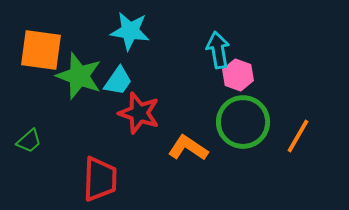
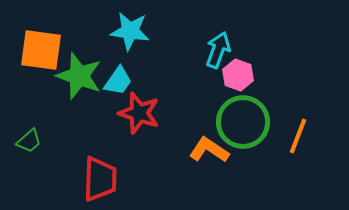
cyan arrow: rotated 30 degrees clockwise
orange line: rotated 9 degrees counterclockwise
orange L-shape: moved 21 px right, 2 px down
